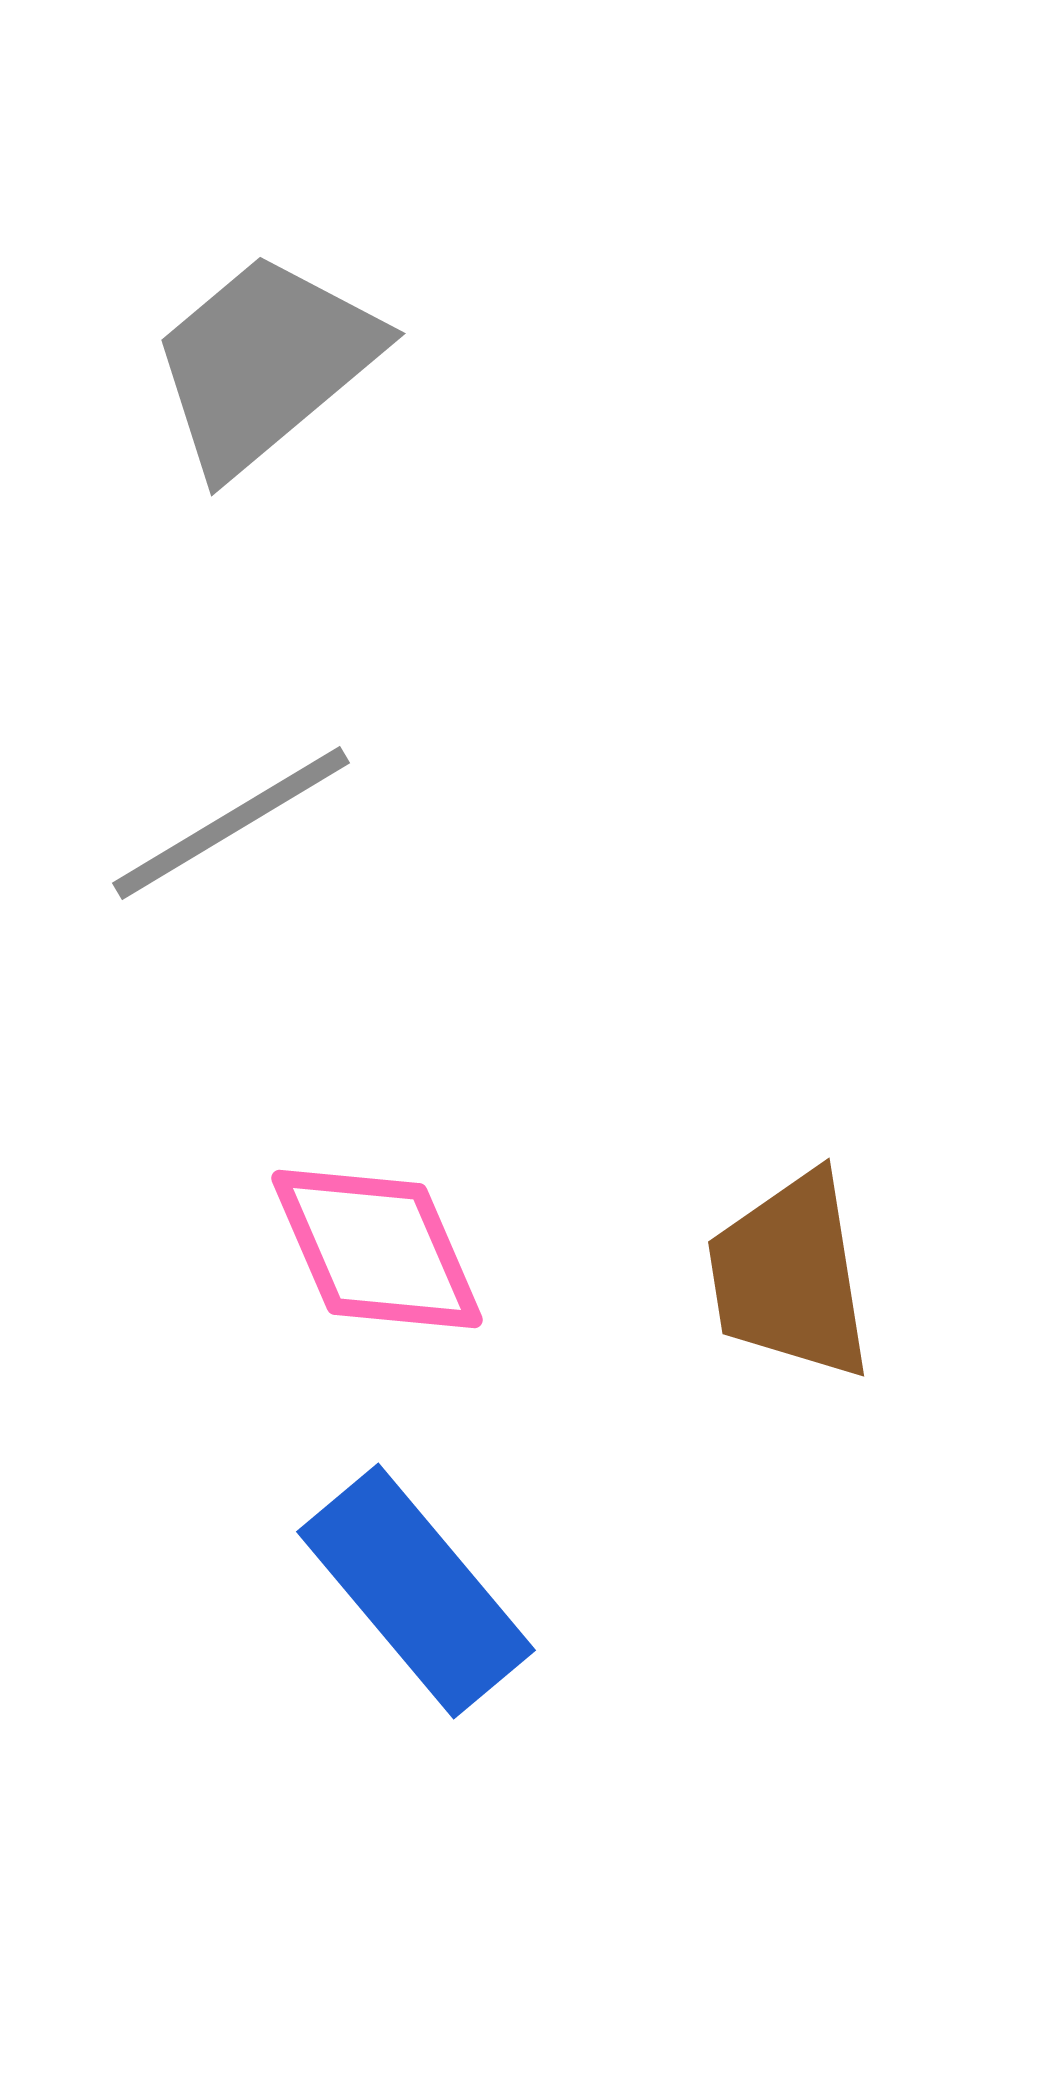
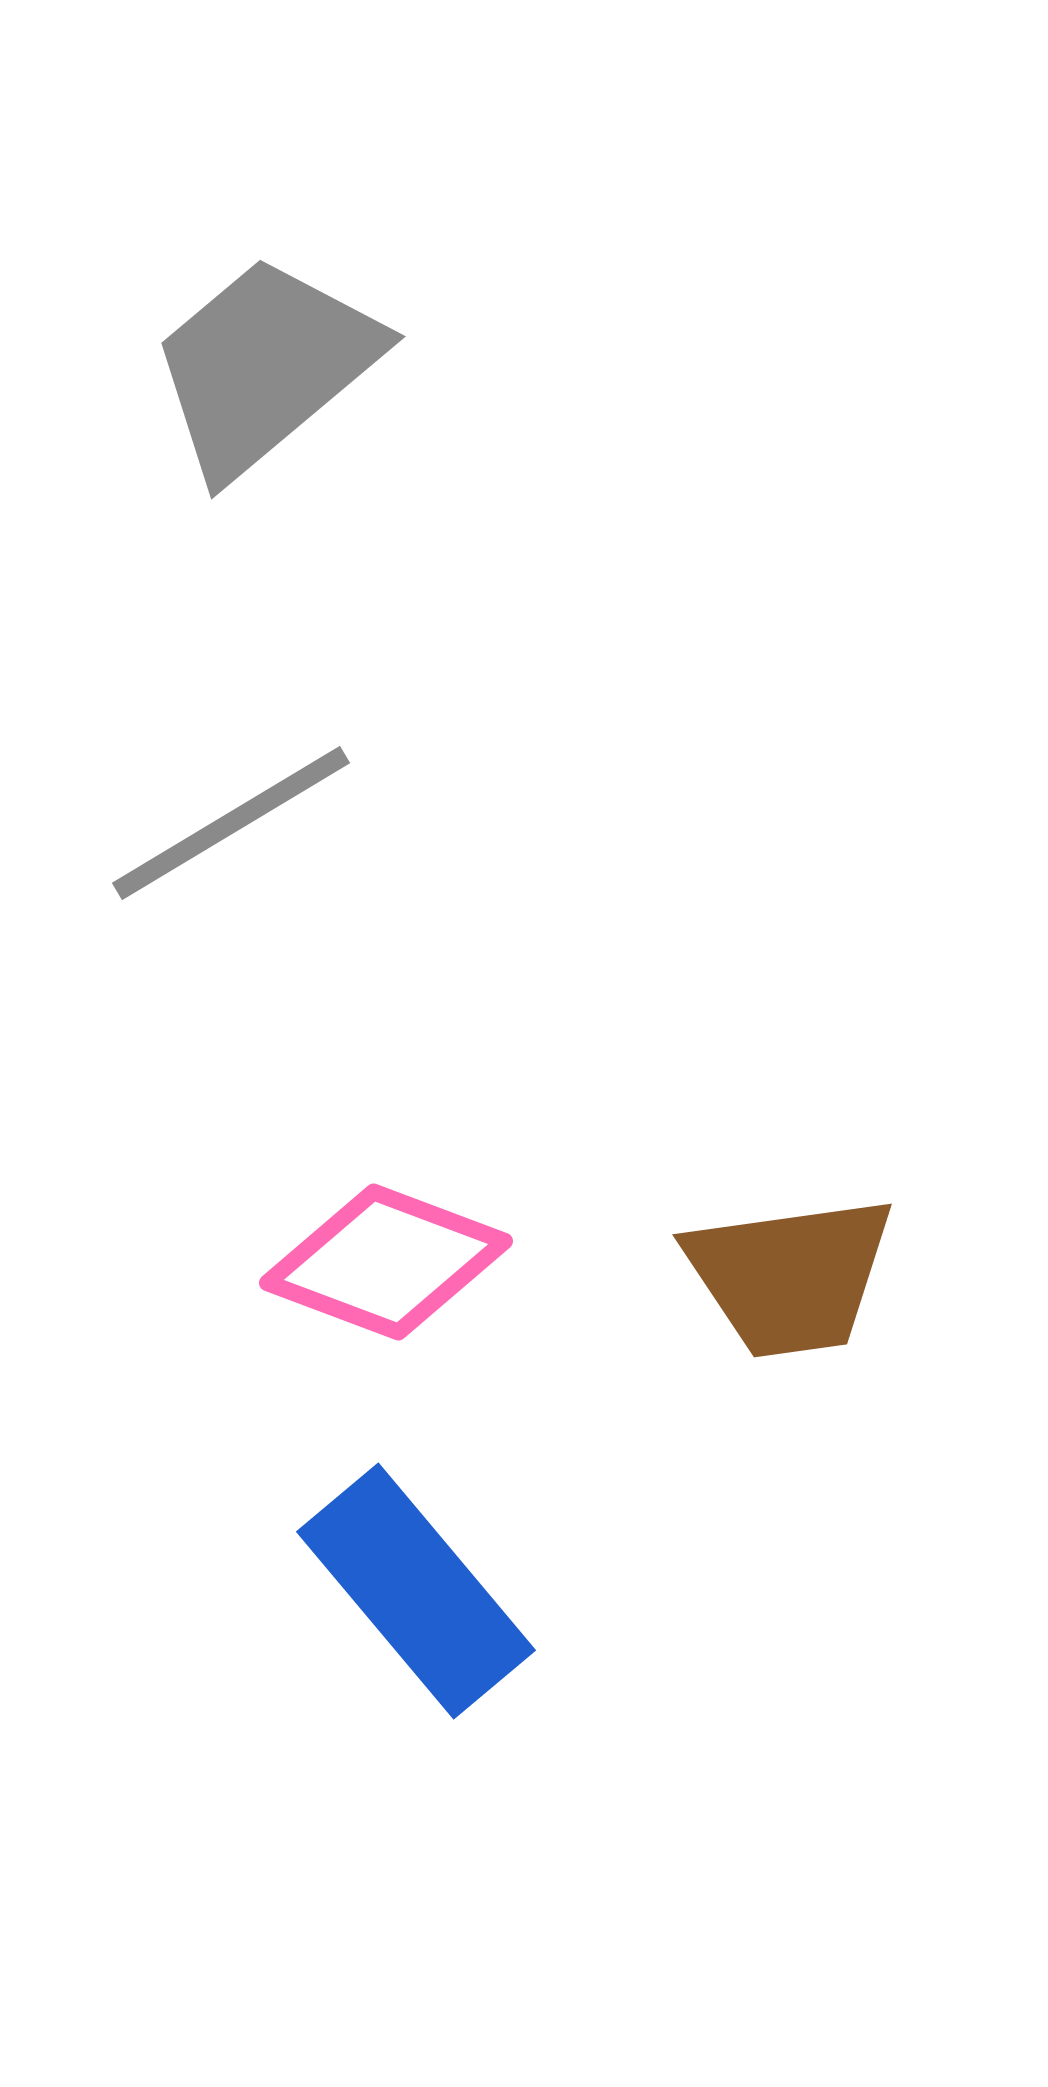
gray trapezoid: moved 3 px down
pink diamond: moved 9 px right, 13 px down; rotated 46 degrees counterclockwise
brown trapezoid: rotated 89 degrees counterclockwise
